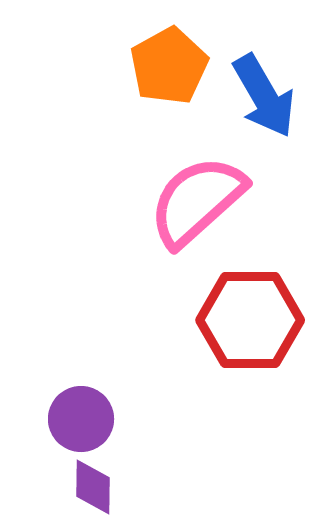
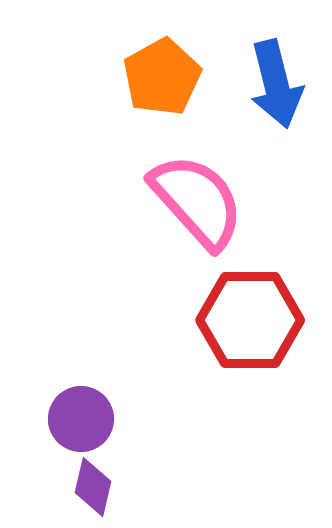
orange pentagon: moved 7 px left, 11 px down
blue arrow: moved 12 px right, 12 px up; rotated 16 degrees clockwise
pink semicircle: rotated 90 degrees clockwise
purple diamond: rotated 12 degrees clockwise
